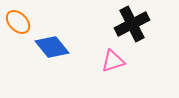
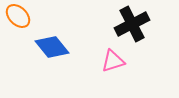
orange ellipse: moved 6 px up
